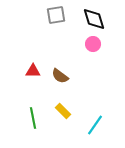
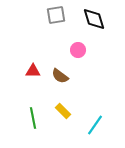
pink circle: moved 15 px left, 6 px down
